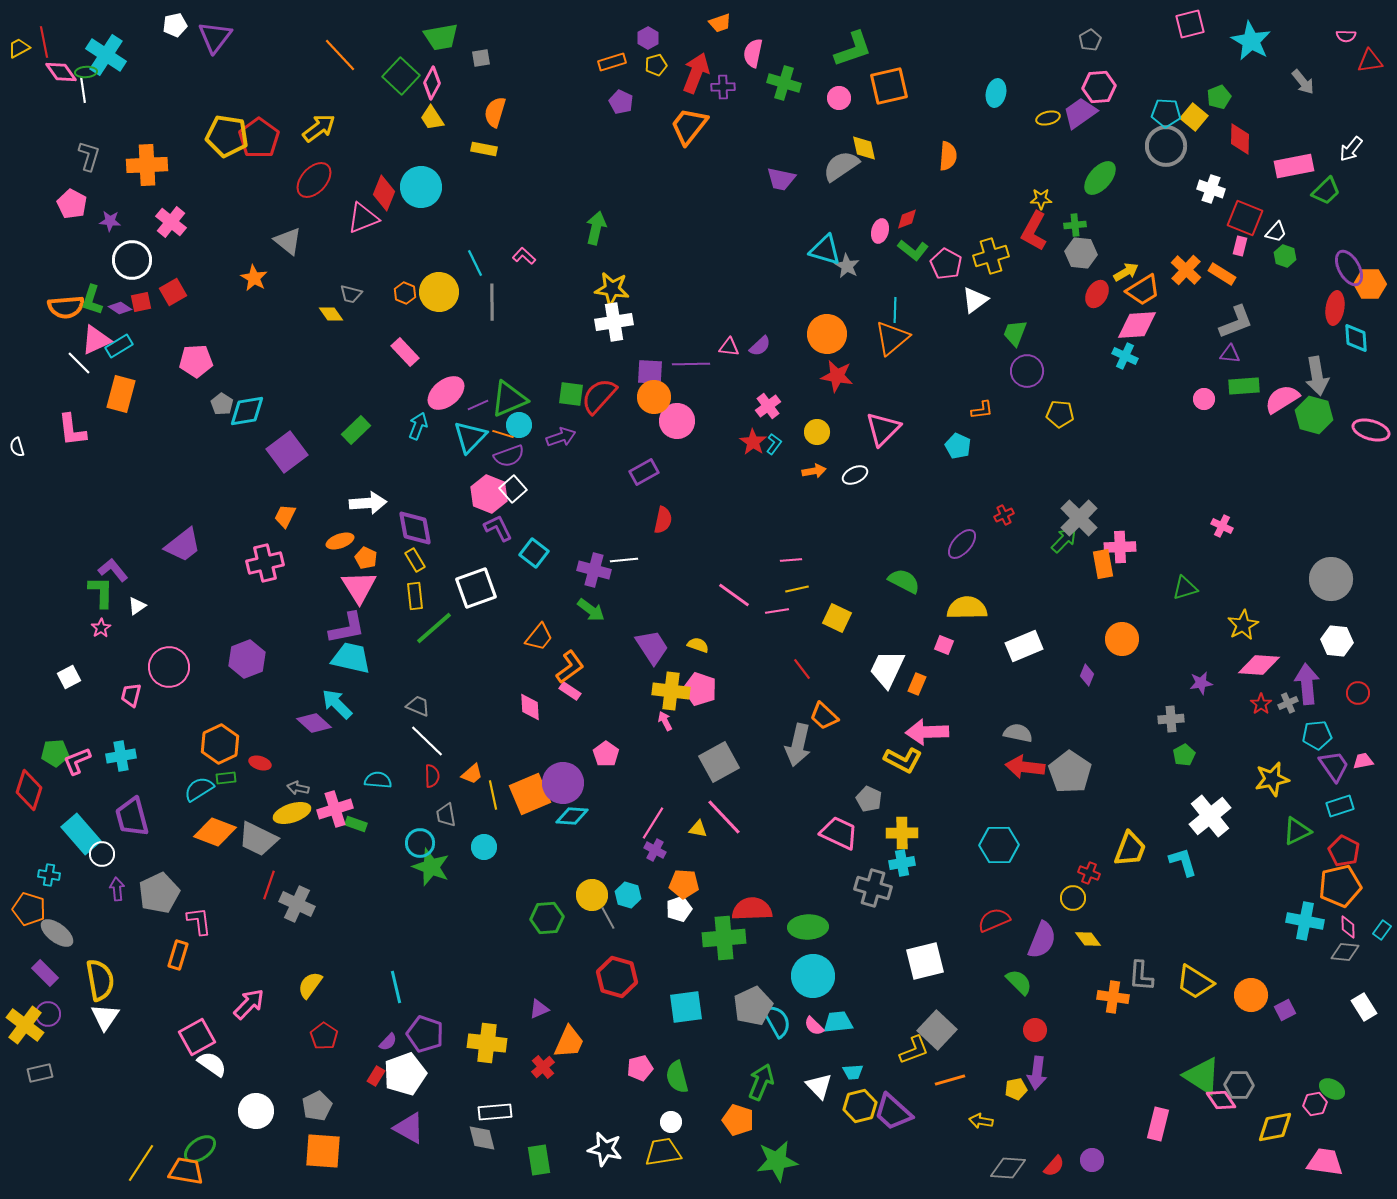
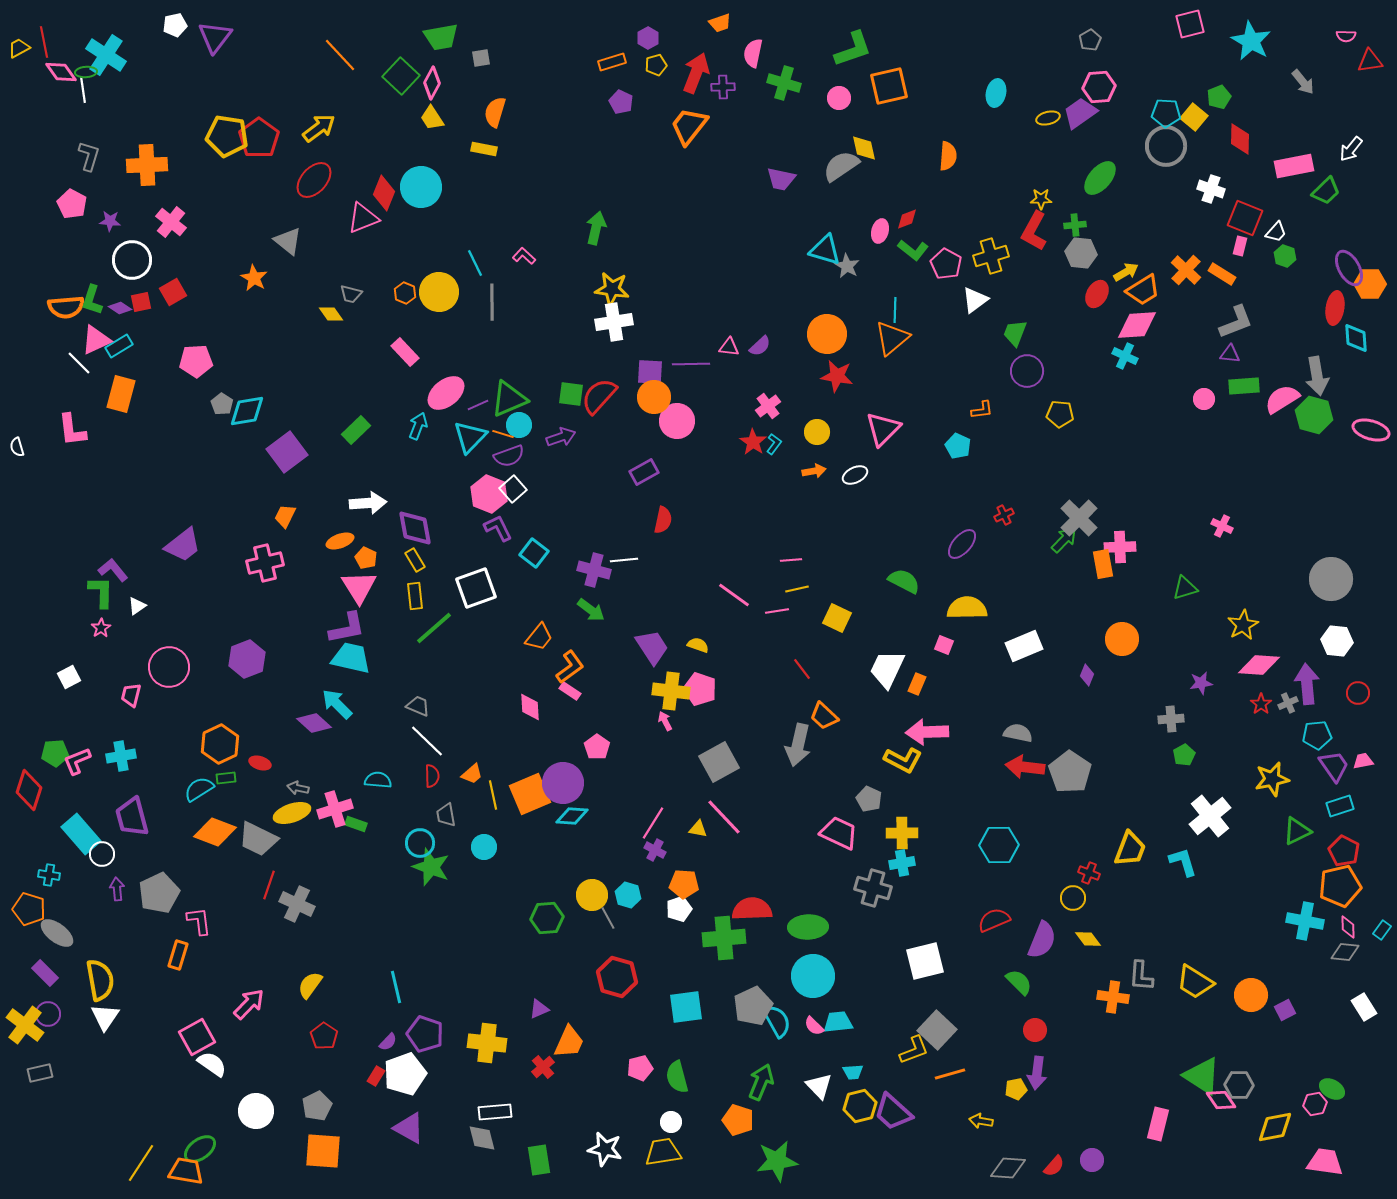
pink pentagon at (606, 754): moved 9 px left, 7 px up
orange line at (950, 1080): moved 6 px up
